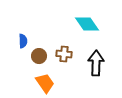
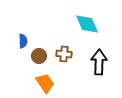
cyan diamond: rotated 10 degrees clockwise
black arrow: moved 3 px right, 1 px up
